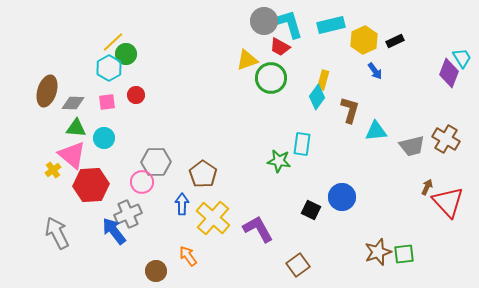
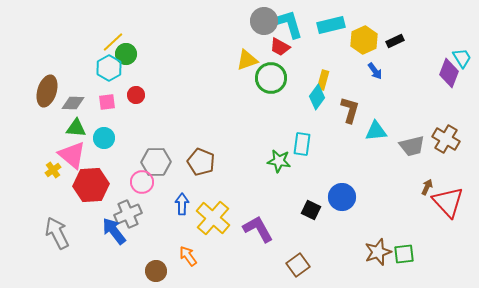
brown pentagon at (203, 174): moved 2 px left, 12 px up; rotated 12 degrees counterclockwise
